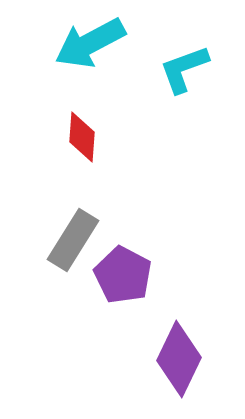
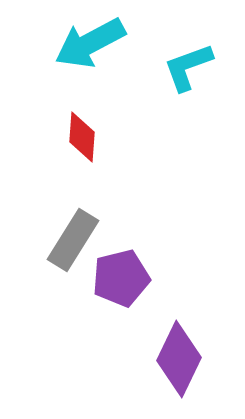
cyan L-shape: moved 4 px right, 2 px up
purple pentagon: moved 2 px left, 3 px down; rotated 30 degrees clockwise
